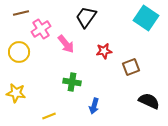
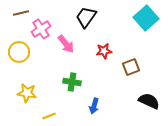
cyan square: rotated 15 degrees clockwise
yellow star: moved 11 px right
